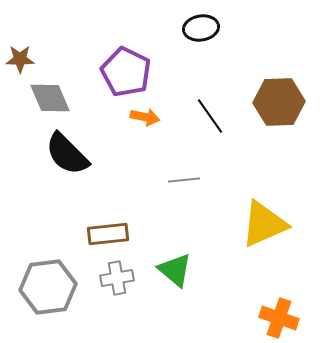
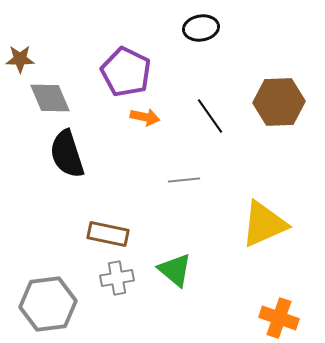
black semicircle: rotated 27 degrees clockwise
brown rectangle: rotated 18 degrees clockwise
gray hexagon: moved 17 px down
